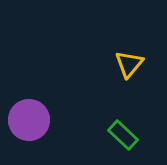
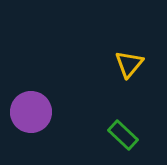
purple circle: moved 2 px right, 8 px up
